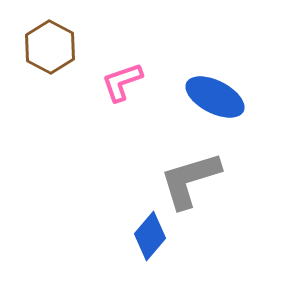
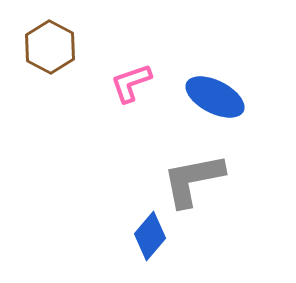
pink L-shape: moved 9 px right, 1 px down
gray L-shape: moved 3 px right; rotated 6 degrees clockwise
